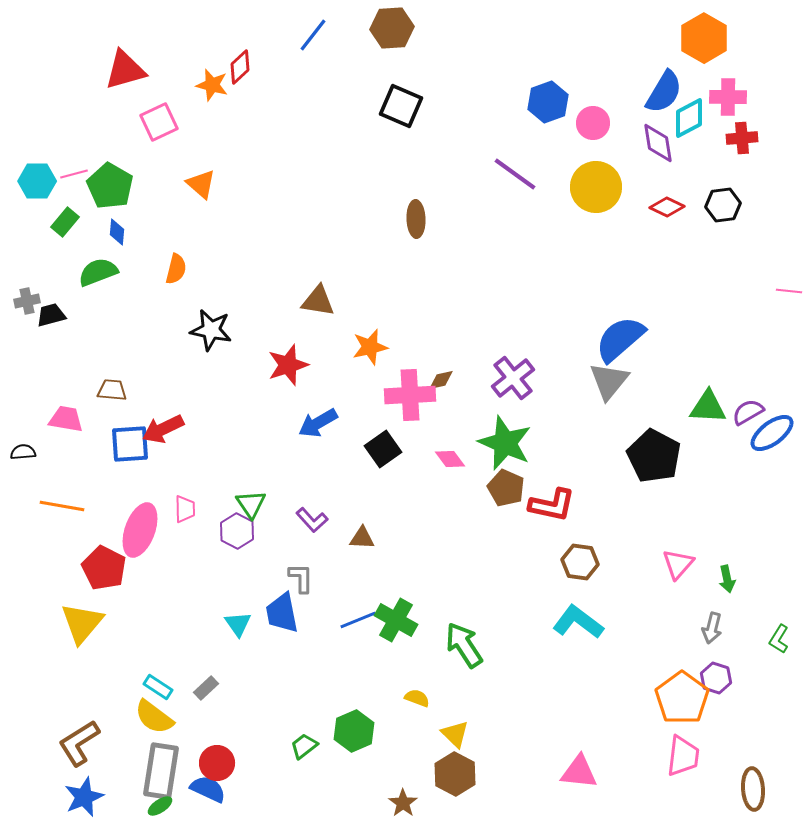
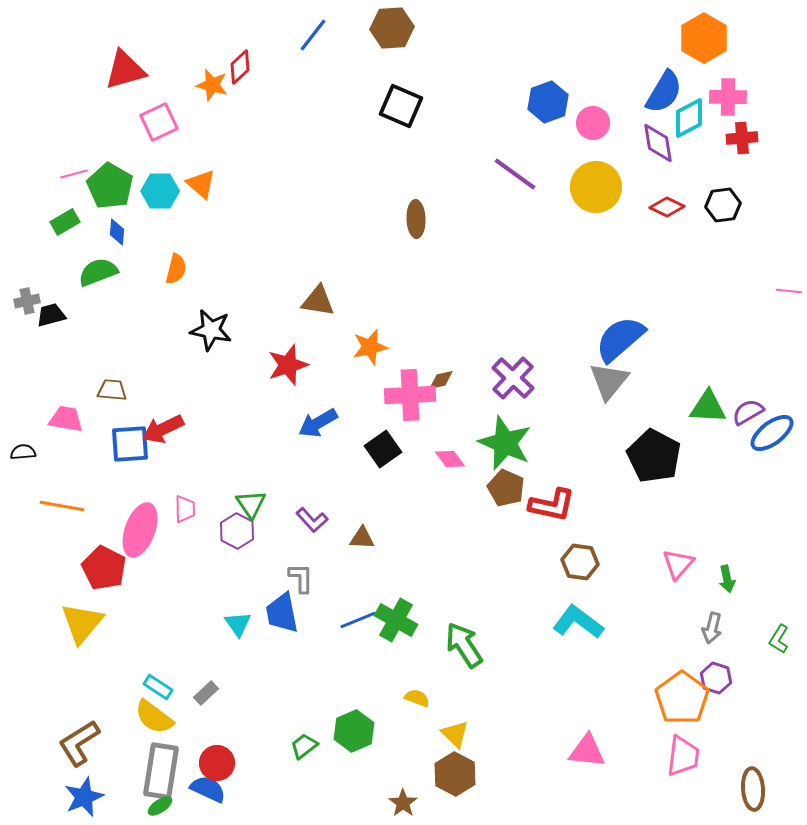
cyan hexagon at (37, 181): moved 123 px right, 10 px down
green rectangle at (65, 222): rotated 20 degrees clockwise
purple cross at (513, 378): rotated 9 degrees counterclockwise
gray rectangle at (206, 688): moved 5 px down
pink triangle at (579, 772): moved 8 px right, 21 px up
